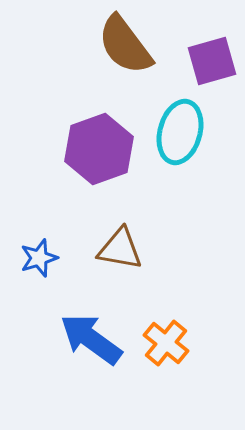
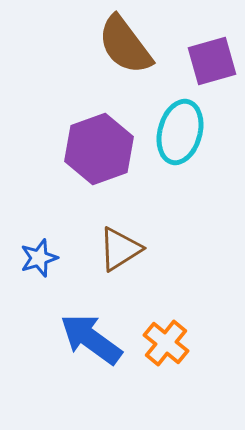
brown triangle: rotated 42 degrees counterclockwise
